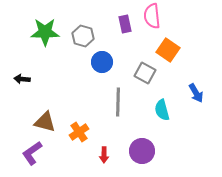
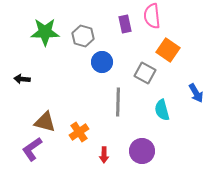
purple L-shape: moved 4 px up
